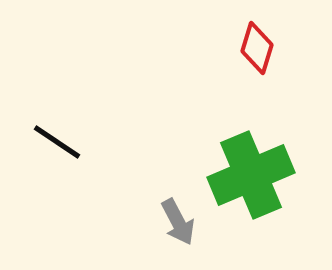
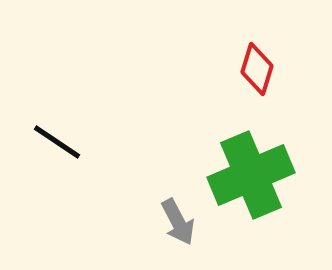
red diamond: moved 21 px down
